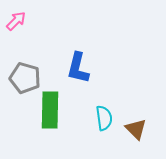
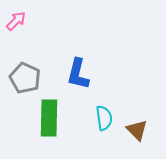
blue L-shape: moved 6 px down
gray pentagon: rotated 8 degrees clockwise
green rectangle: moved 1 px left, 8 px down
brown triangle: moved 1 px right, 1 px down
